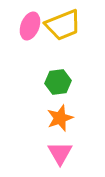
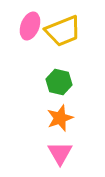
yellow trapezoid: moved 6 px down
green hexagon: moved 1 px right; rotated 20 degrees clockwise
